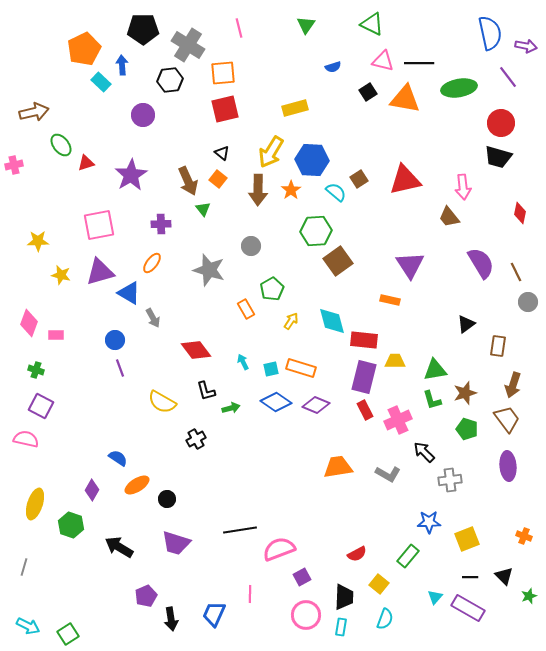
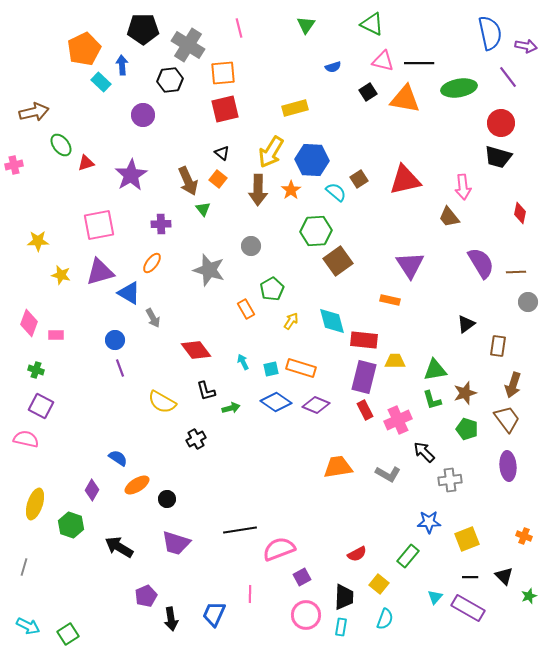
brown line at (516, 272): rotated 66 degrees counterclockwise
